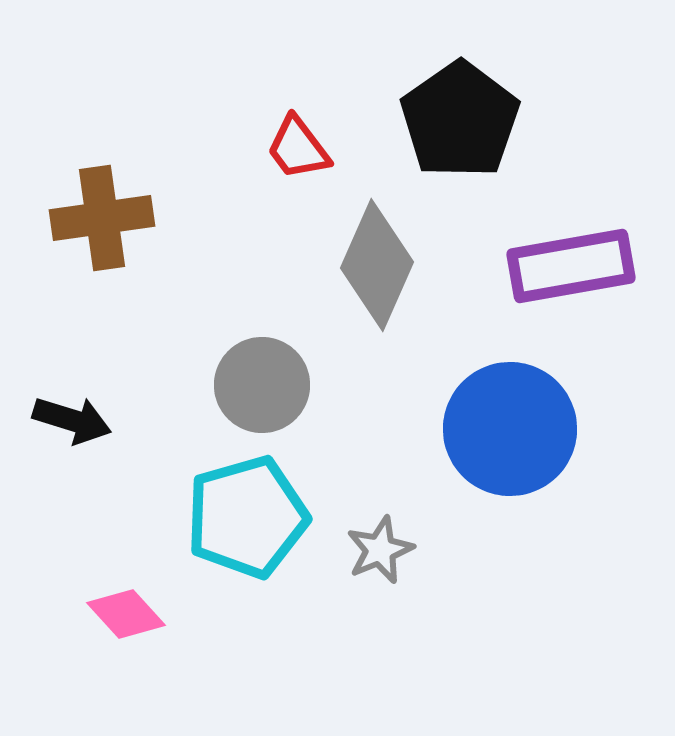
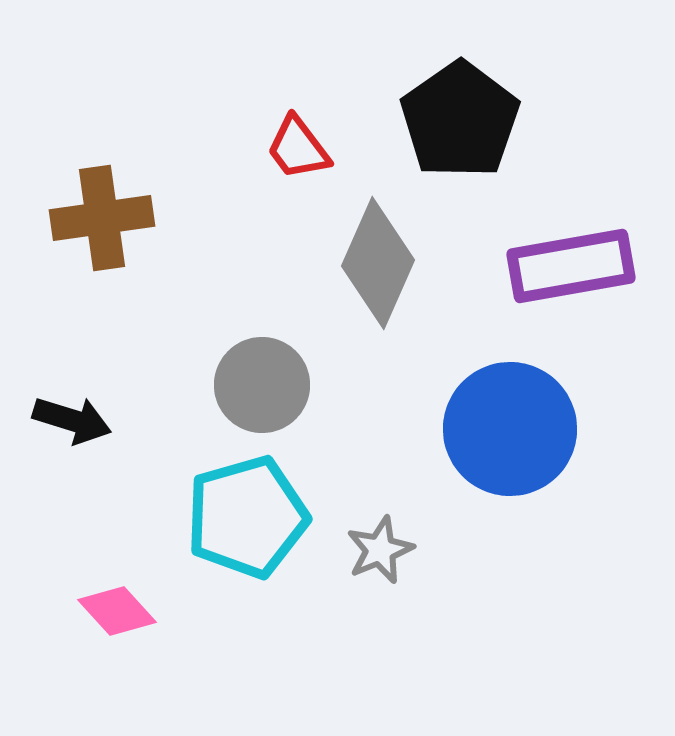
gray diamond: moved 1 px right, 2 px up
pink diamond: moved 9 px left, 3 px up
